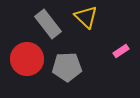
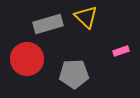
gray rectangle: rotated 68 degrees counterclockwise
pink rectangle: rotated 14 degrees clockwise
gray pentagon: moved 7 px right, 7 px down
